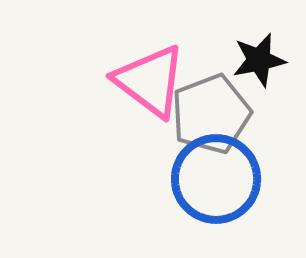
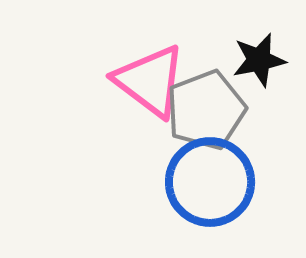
gray pentagon: moved 5 px left, 4 px up
blue circle: moved 6 px left, 3 px down
